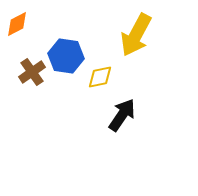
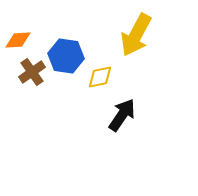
orange diamond: moved 1 px right, 16 px down; rotated 24 degrees clockwise
